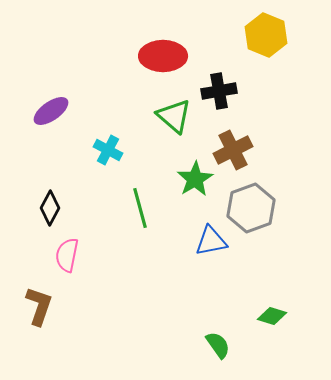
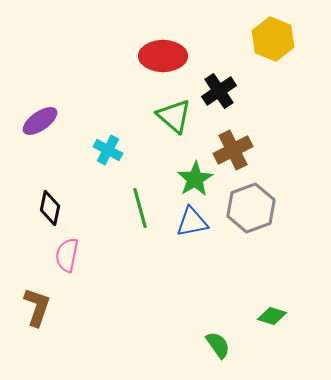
yellow hexagon: moved 7 px right, 4 px down
black cross: rotated 24 degrees counterclockwise
purple ellipse: moved 11 px left, 10 px down
black diamond: rotated 16 degrees counterclockwise
blue triangle: moved 19 px left, 19 px up
brown L-shape: moved 2 px left, 1 px down
